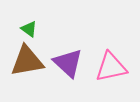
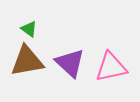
purple triangle: moved 2 px right
